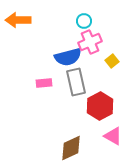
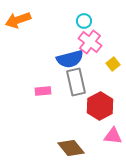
orange arrow: rotated 20 degrees counterclockwise
pink cross: rotated 30 degrees counterclockwise
blue semicircle: moved 2 px right, 2 px down
yellow square: moved 1 px right, 3 px down
pink rectangle: moved 1 px left, 8 px down
pink triangle: rotated 24 degrees counterclockwise
brown diamond: rotated 76 degrees clockwise
